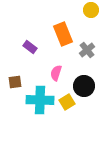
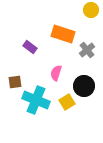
orange rectangle: rotated 50 degrees counterclockwise
cyan cross: moved 4 px left; rotated 20 degrees clockwise
